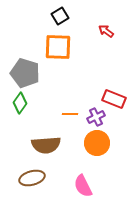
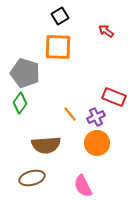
red rectangle: moved 2 px up
orange line: rotated 49 degrees clockwise
